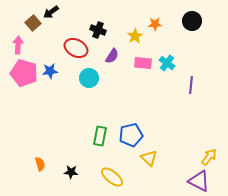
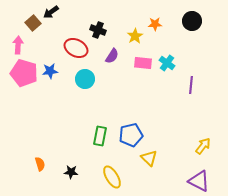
cyan circle: moved 4 px left, 1 px down
yellow arrow: moved 6 px left, 11 px up
yellow ellipse: rotated 20 degrees clockwise
